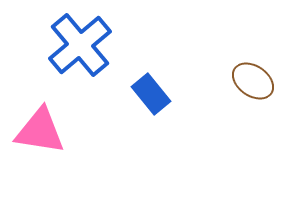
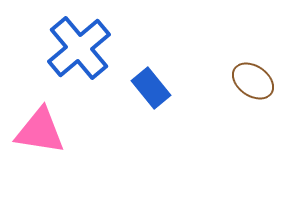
blue cross: moved 1 px left, 3 px down
blue rectangle: moved 6 px up
